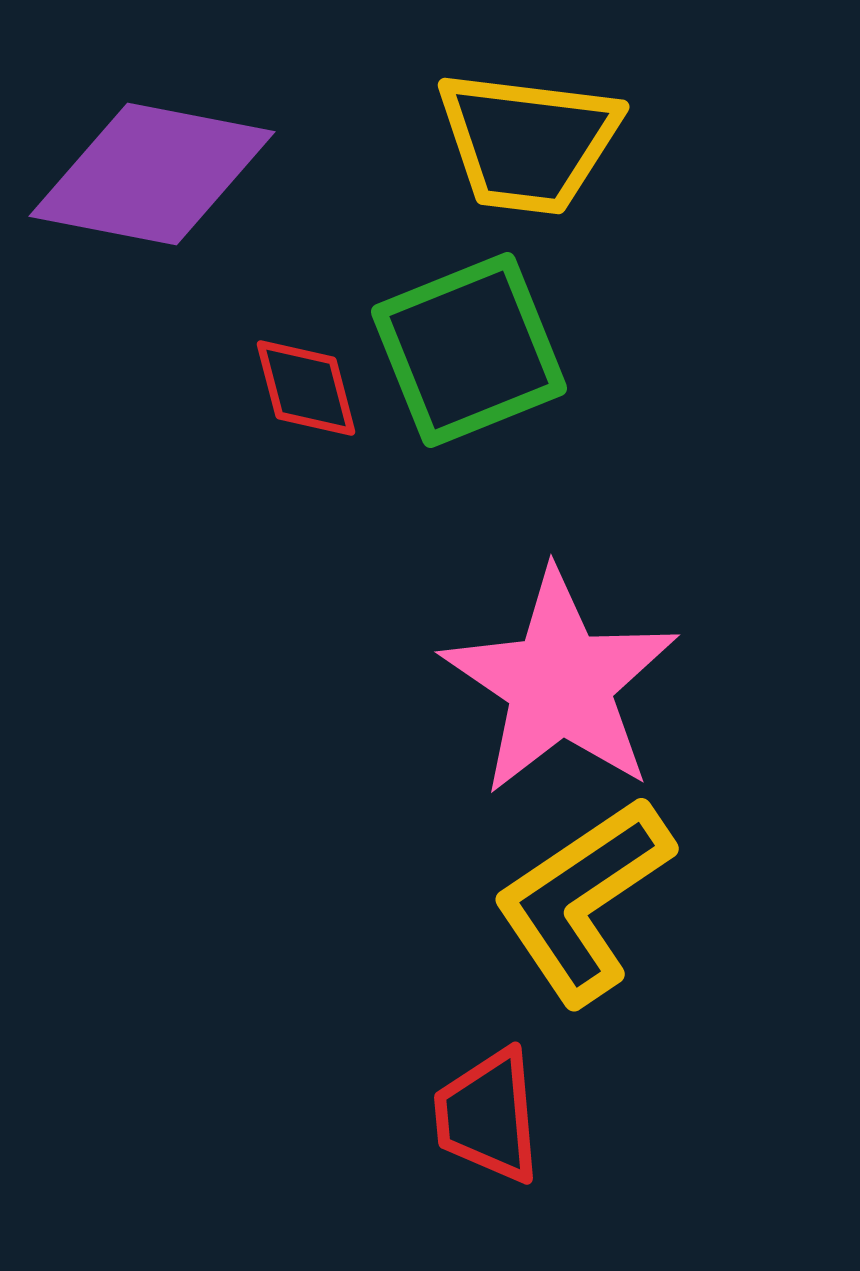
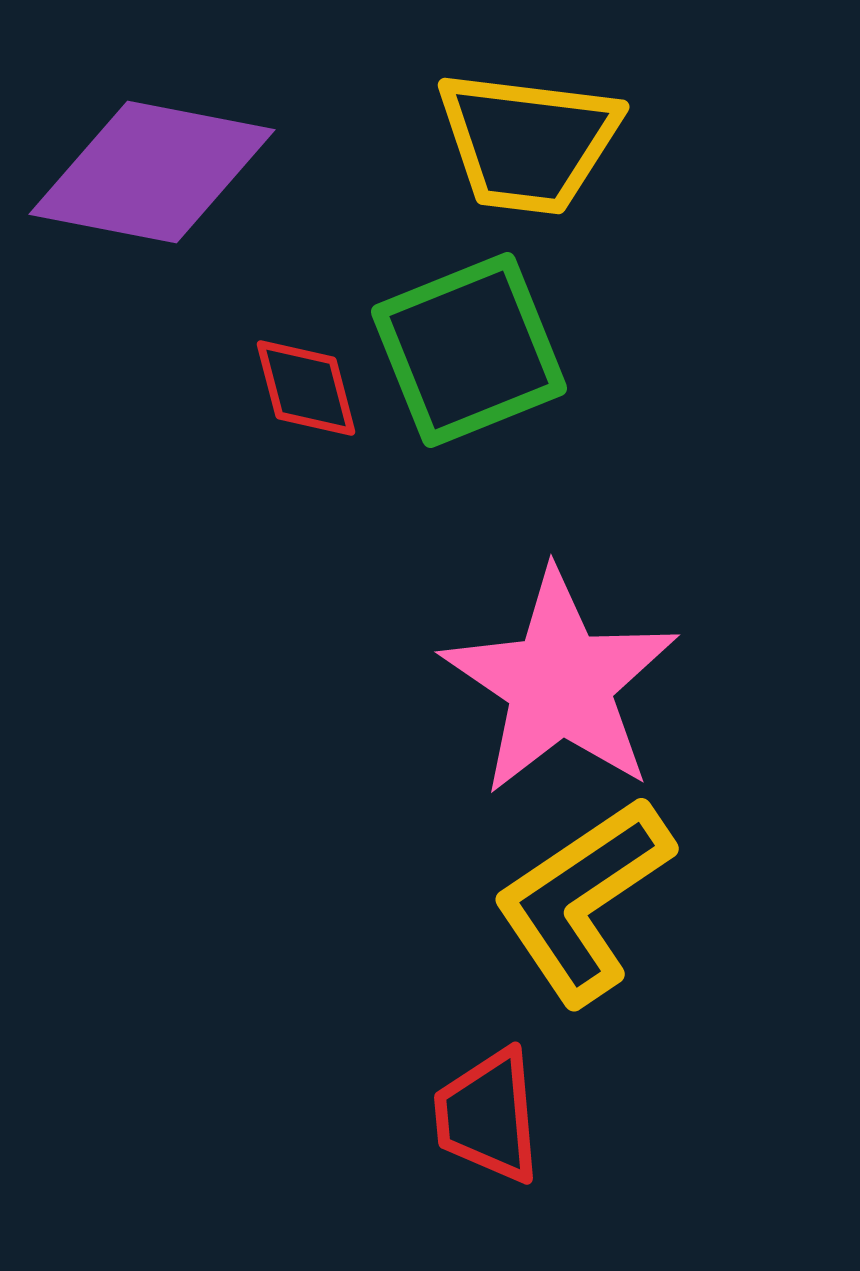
purple diamond: moved 2 px up
